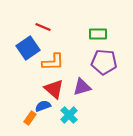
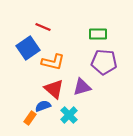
orange L-shape: rotated 15 degrees clockwise
